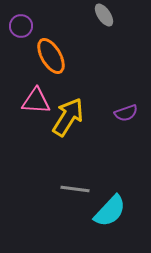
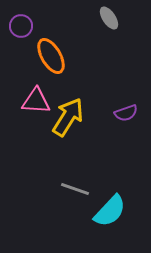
gray ellipse: moved 5 px right, 3 px down
gray line: rotated 12 degrees clockwise
